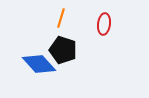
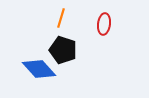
blue diamond: moved 5 px down
